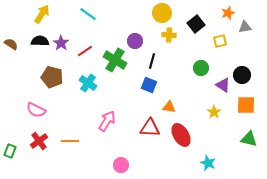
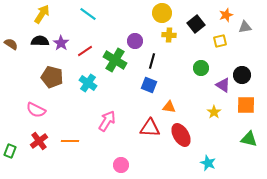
orange star: moved 2 px left, 2 px down
